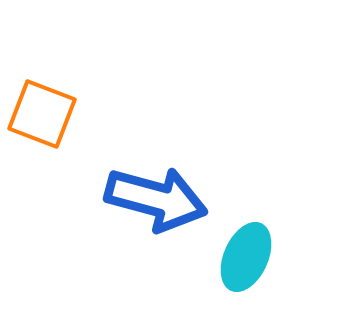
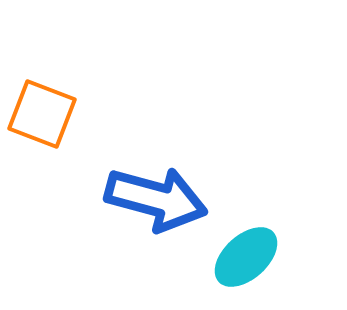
cyan ellipse: rotated 24 degrees clockwise
